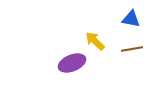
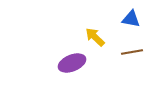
yellow arrow: moved 4 px up
brown line: moved 3 px down
